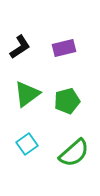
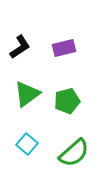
cyan square: rotated 15 degrees counterclockwise
